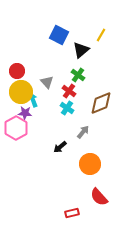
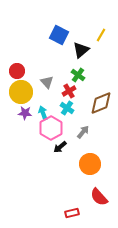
red cross: rotated 24 degrees clockwise
cyan arrow: moved 10 px right, 13 px down
pink hexagon: moved 35 px right
